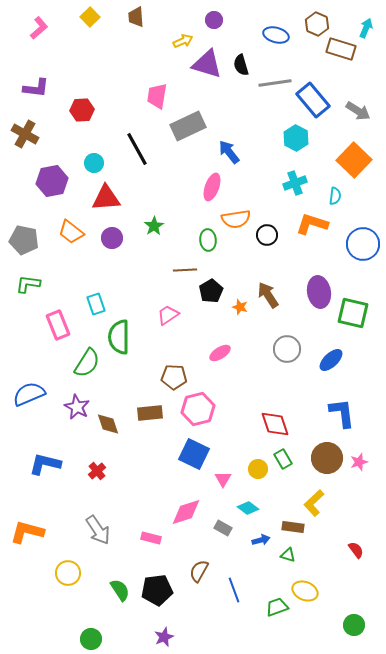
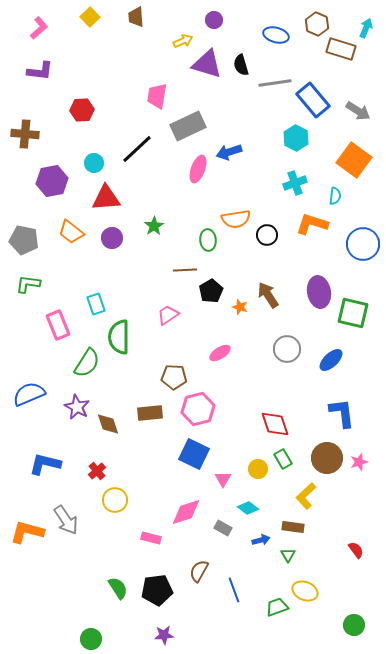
purple L-shape at (36, 88): moved 4 px right, 17 px up
brown cross at (25, 134): rotated 24 degrees counterclockwise
black line at (137, 149): rotated 76 degrees clockwise
blue arrow at (229, 152): rotated 70 degrees counterclockwise
orange square at (354, 160): rotated 8 degrees counterclockwise
pink ellipse at (212, 187): moved 14 px left, 18 px up
yellow L-shape at (314, 503): moved 8 px left, 7 px up
gray arrow at (98, 530): moved 32 px left, 10 px up
green triangle at (288, 555): rotated 42 degrees clockwise
yellow circle at (68, 573): moved 47 px right, 73 px up
green semicircle at (120, 590): moved 2 px left, 2 px up
purple star at (164, 637): moved 2 px up; rotated 18 degrees clockwise
